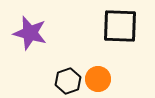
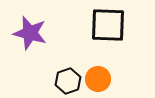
black square: moved 12 px left, 1 px up
